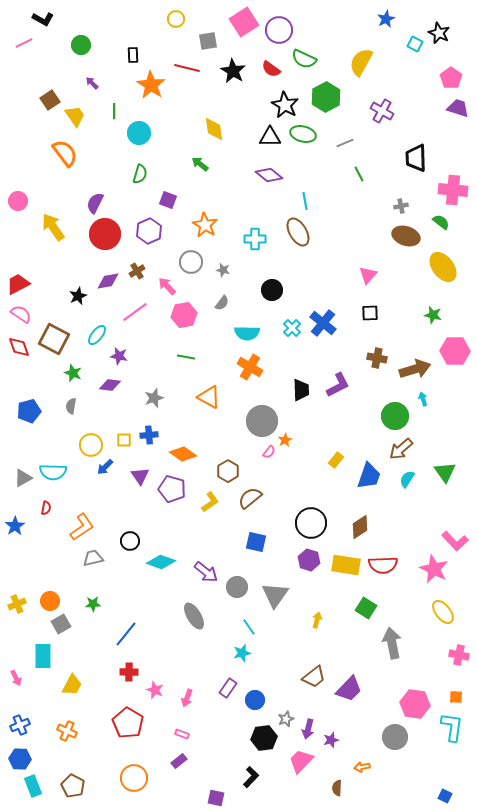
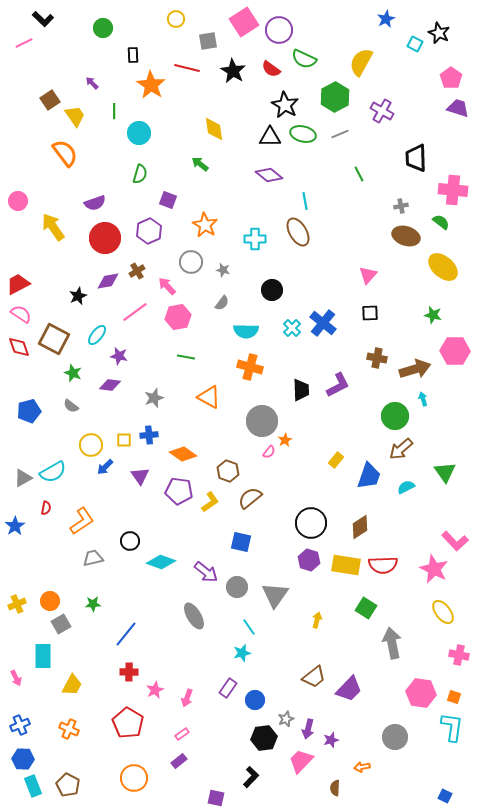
black L-shape at (43, 19): rotated 15 degrees clockwise
green circle at (81, 45): moved 22 px right, 17 px up
green hexagon at (326, 97): moved 9 px right
gray line at (345, 143): moved 5 px left, 9 px up
purple semicircle at (95, 203): rotated 135 degrees counterclockwise
red circle at (105, 234): moved 4 px down
yellow ellipse at (443, 267): rotated 12 degrees counterclockwise
pink hexagon at (184, 315): moved 6 px left, 2 px down
cyan semicircle at (247, 333): moved 1 px left, 2 px up
orange cross at (250, 367): rotated 15 degrees counterclockwise
gray semicircle at (71, 406): rotated 63 degrees counterclockwise
brown hexagon at (228, 471): rotated 10 degrees counterclockwise
cyan semicircle at (53, 472): rotated 32 degrees counterclockwise
cyan semicircle at (407, 479): moved 1 px left, 8 px down; rotated 30 degrees clockwise
purple pentagon at (172, 489): moved 7 px right, 2 px down; rotated 8 degrees counterclockwise
orange L-shape at (82, 527): moved 6 px up
blue square at (256, 542): moved 15 px left
pink star at (155, 690): rotated 24 degrees clockwise
orange square at (456, 697): moved 2 px left; rotated 16 degrees clockwise
pink hexagon at (415, 704): moved 6 px right, 11 px up
orange cross at (67, 731): moved 2 px right, 2 px up
pink rectangle at (182, 734): rotated 56 degrees counterclockwise
blue hexagon at (20, 759): moved 3 px right
brown pentagon at (73, 786): moved 5 px left, 1 px up
brown semicircle at (337, 788): moved 2 px left
